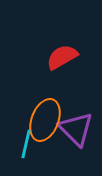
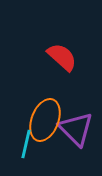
red semicircle: rotated 72 degrees clockwise
